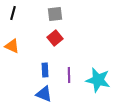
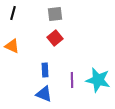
purple line: moved 3 px right, 5 px down
